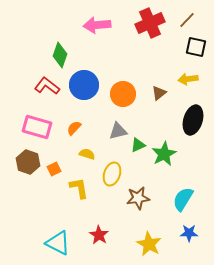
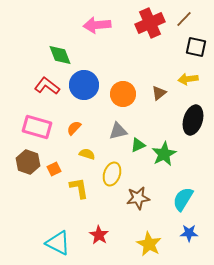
brown line: moved 3 px left, 1 px up
green diamond: rotated 40 degrees counterclockwise
